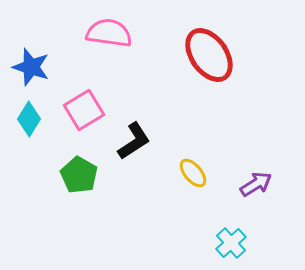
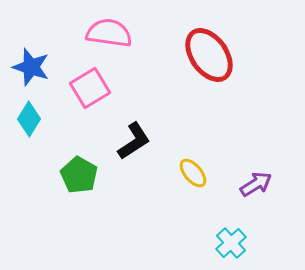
pink square: moved 6 px right, 22 px up
